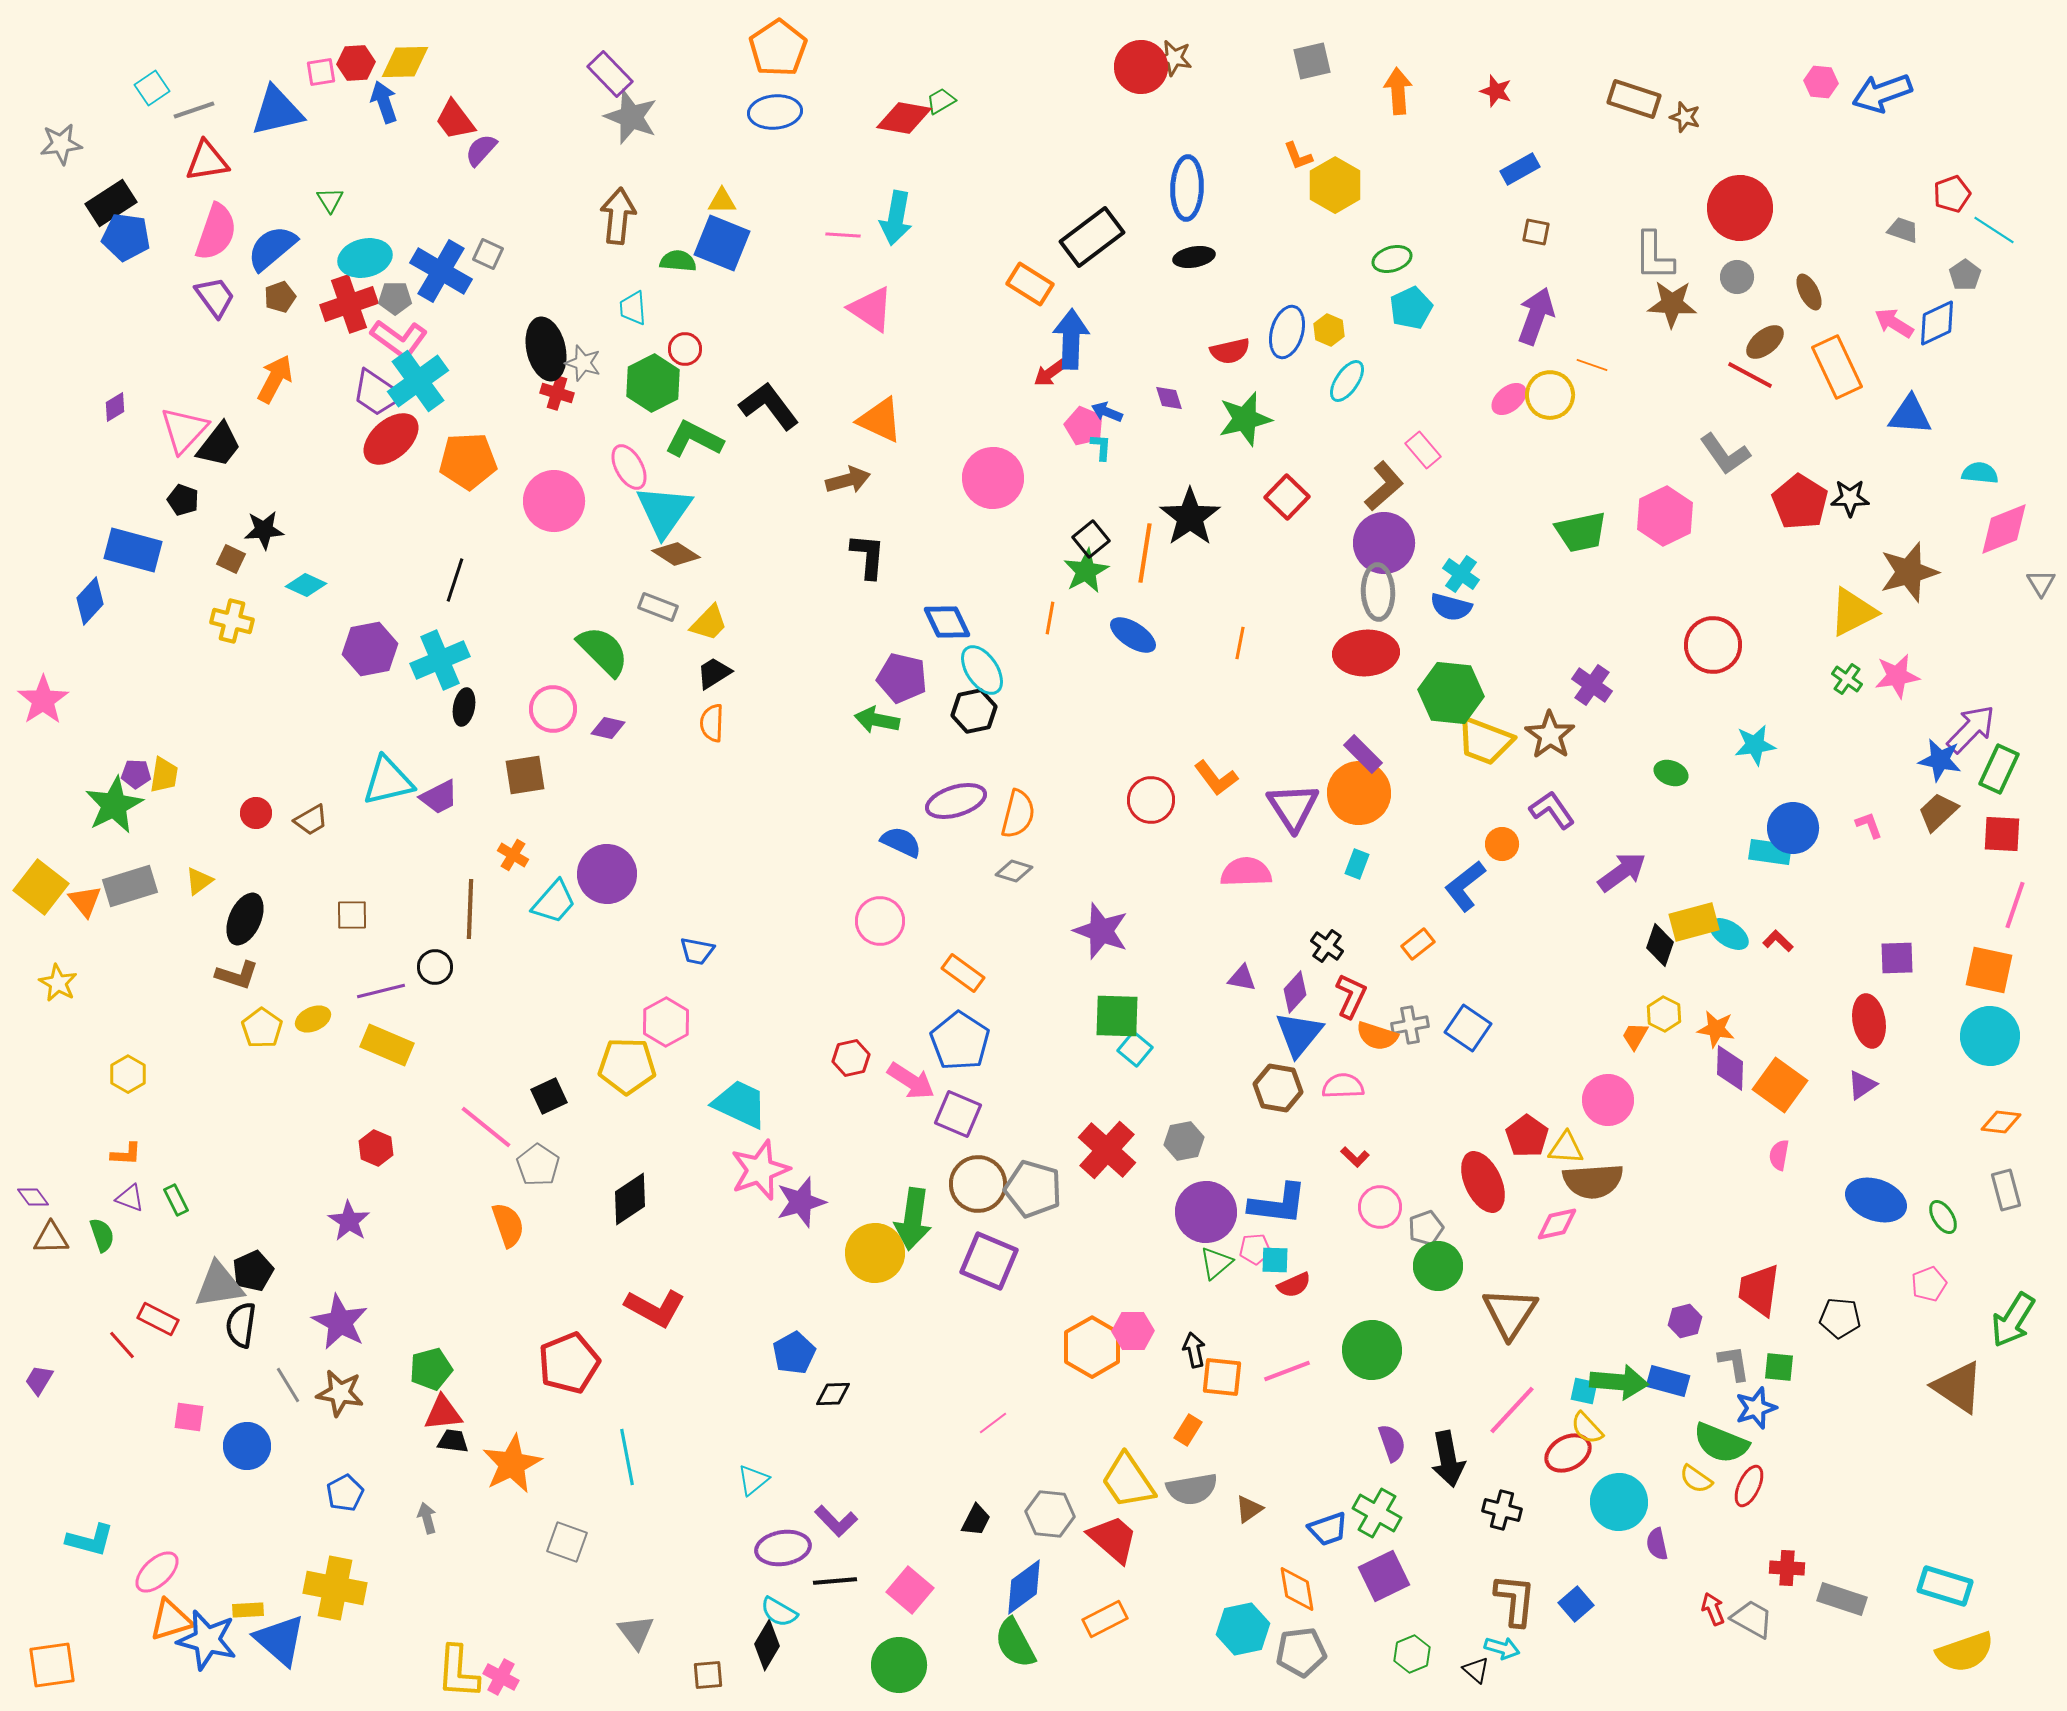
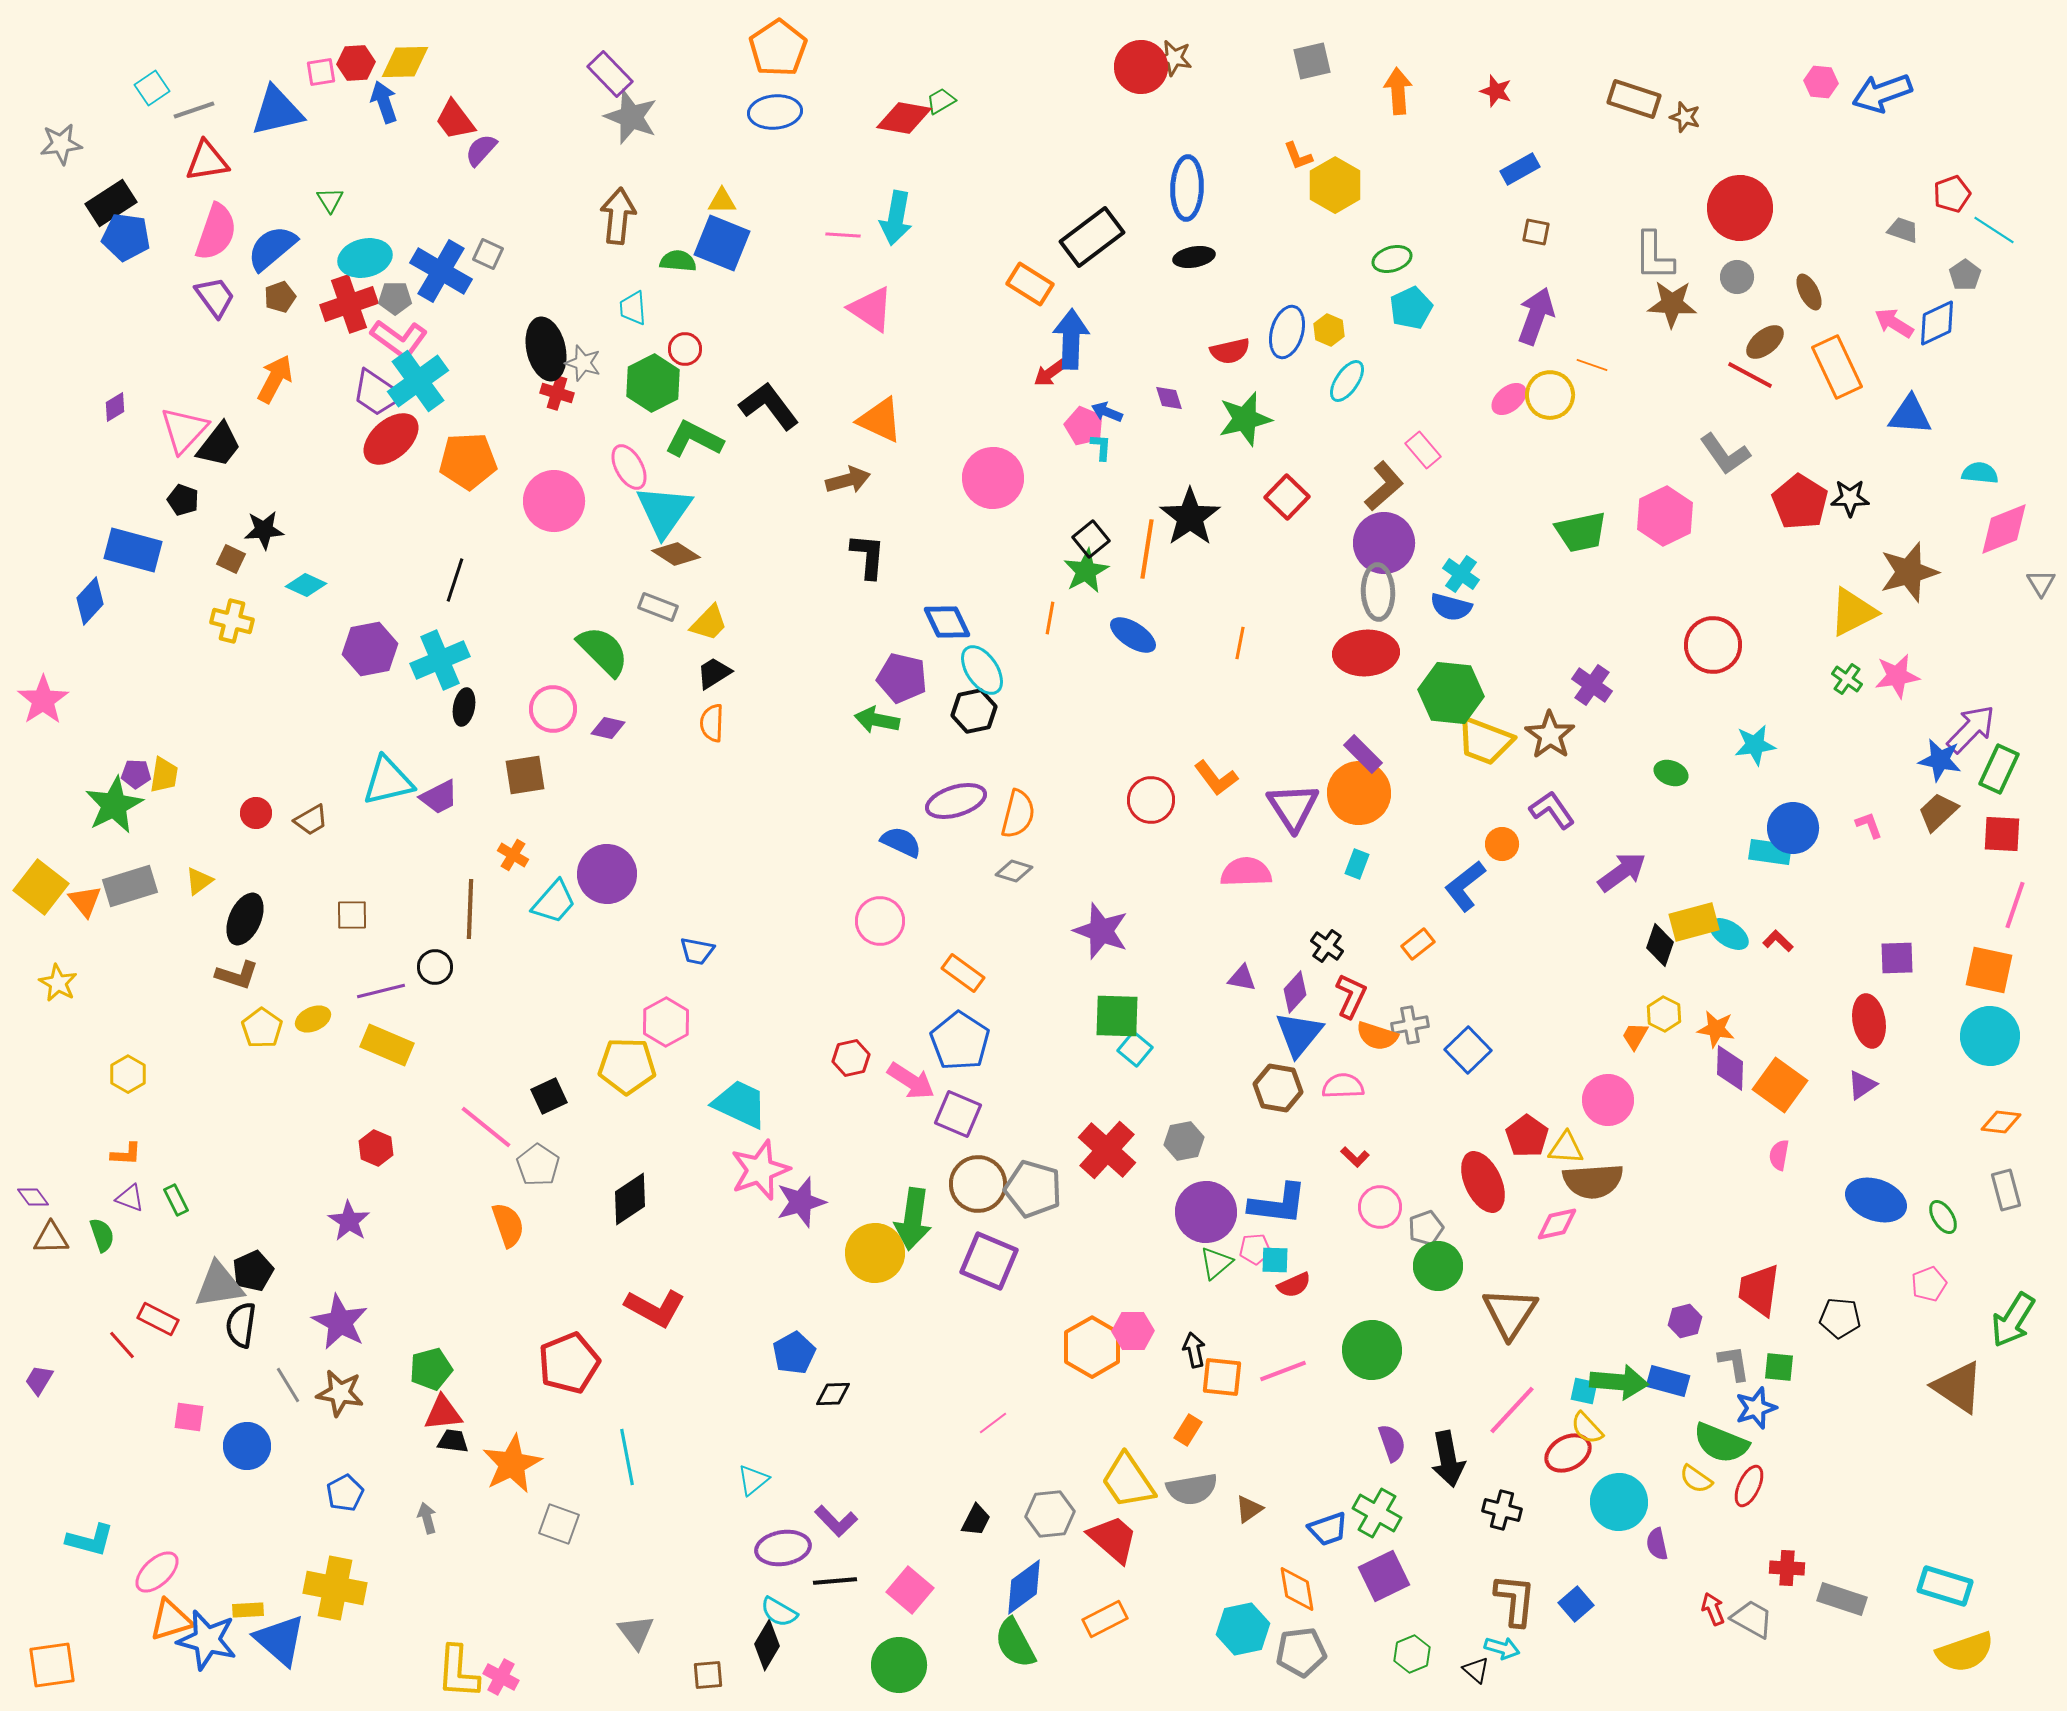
orange line at (1145, 553): moved 2 px right, 4 px up
blue square at (1468, 1028): moved 22 px down; rotated 12 degrees clockwise
pink line at (1287, 1371): moved 4 px left
gray hexagon at (1050, 1514): rotated 12 degrees counterclockwise
gray square at (567, 1542): moved 8 px left, 18 px up
